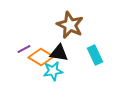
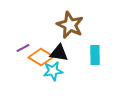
purple line: moved 1 px left, 1 px up
cyan rectangle: rotated 24 degrees clockwise
